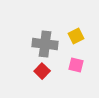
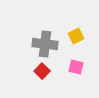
pink square: moved 2 px down
